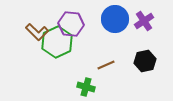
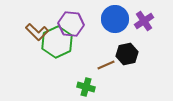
black hexagon: moved 18 px left, 7 px up
